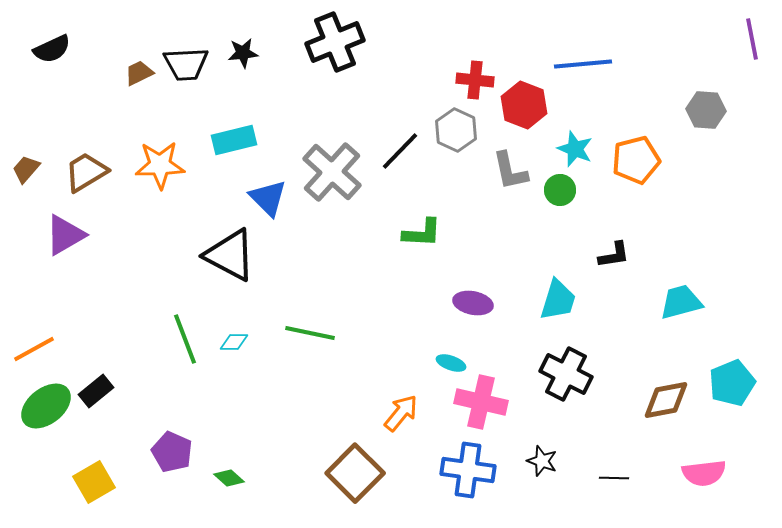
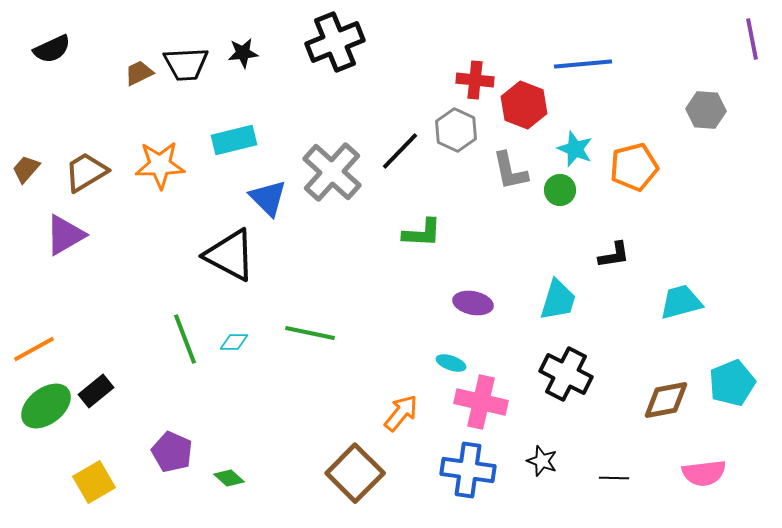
orange pentagon at (636, 160): moved 2 px left, 7 px down
